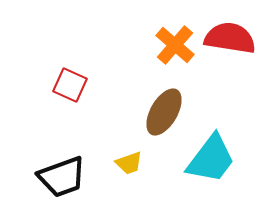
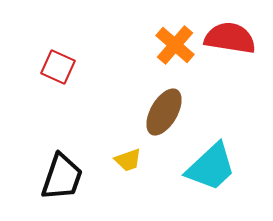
red square: moved 12 px left, 18 px up
cyan trapezoid: moved 8 px down; rotated 10 degrees clockwise
yellow trapezoid: moved 1 px left, 3 px up
black trapezoid: rotated 51 degrees counterclockwise
